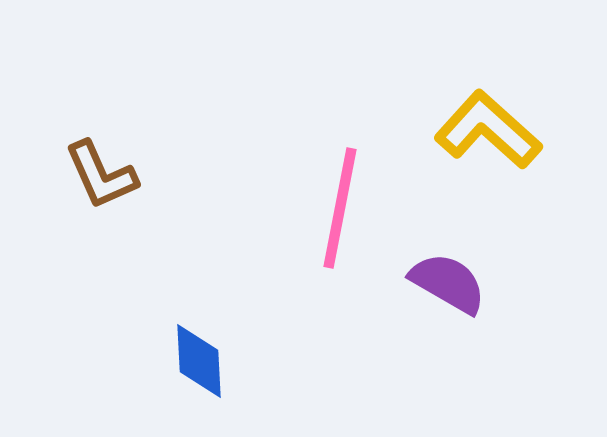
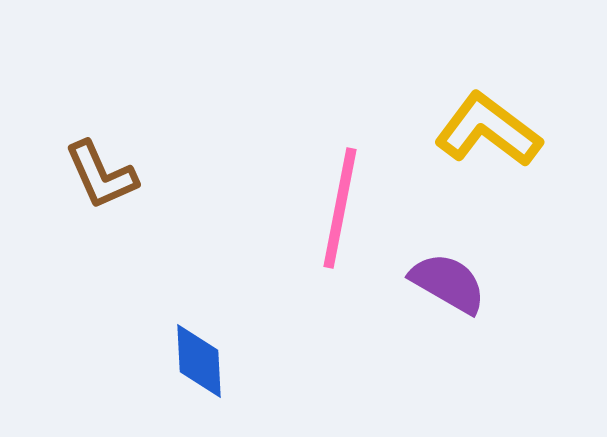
yellow L-shape: rotated 5 degrees counterclockwise
